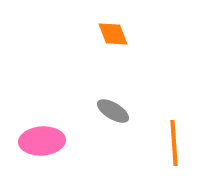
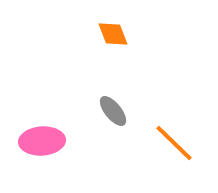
gray ellipse: rotated 20 degrees clockwise
orange line: rotated 42 degrees counterclockwise
